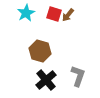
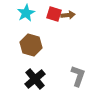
brown arrow: rotated 136 degrees counterclockwise
brown hexagon: moved 9 px left, 6 px up
black cross: moved 11 px left, 1 px up
